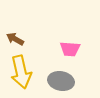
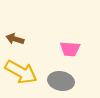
brown arrow: rotated 12 degrees counterclockwise
yellow arrow: rotated 48 degrees counterclockwise
